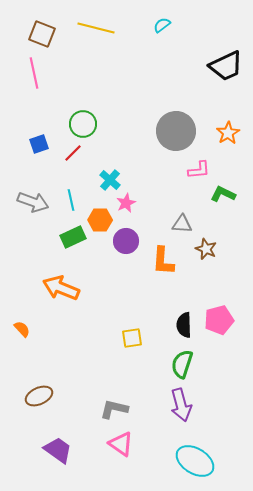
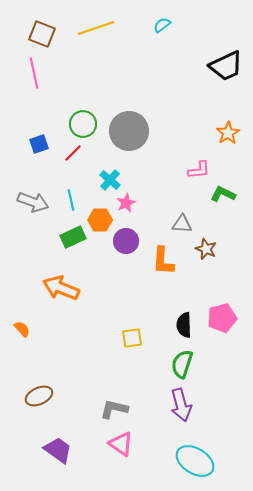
yellow line: rotated 33 degrees counterclockwise
gray circle: moved 47 px left
pink pentagon: moved 3 px right, 2 px up
